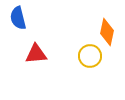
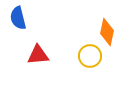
red triangle: moved 2 px right, 1 px down
